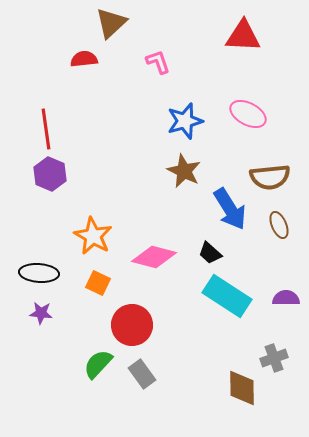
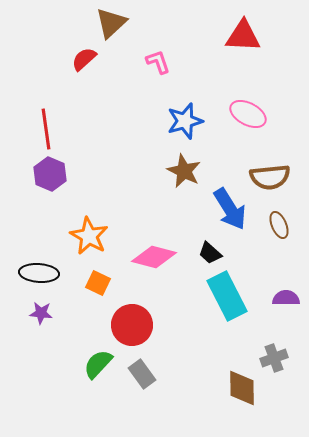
red semicircle: rotated 36 degrees counterclockwise
orange star: moved 4 px left
cyan rectangle: rotated 30 degrees clockwise
